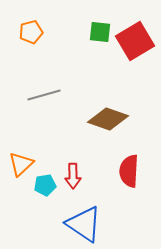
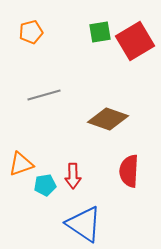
green square: rotated 15 degrees counterclockwise
orange triangle: rotated 24 degrees clockwise
